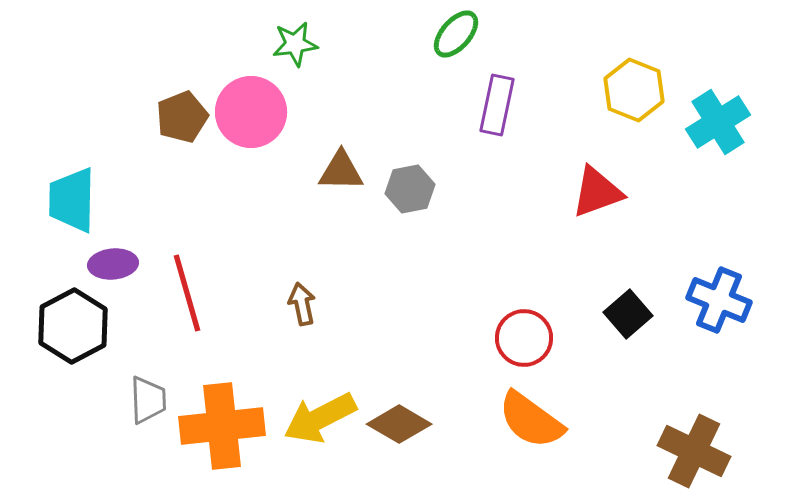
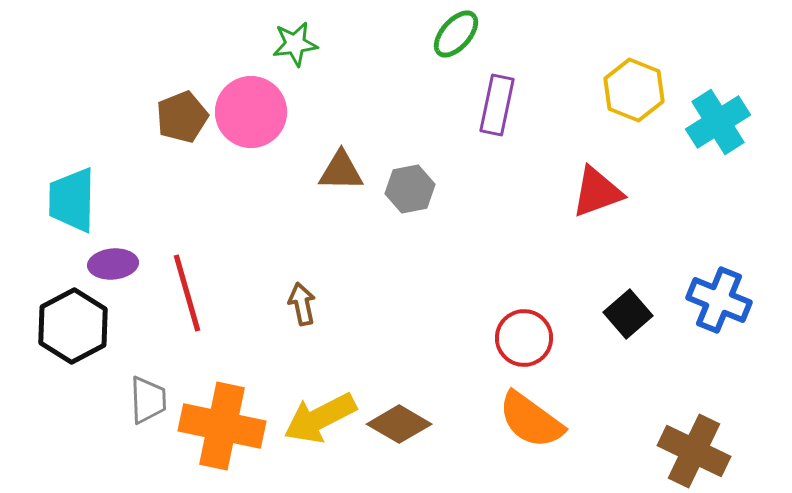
orange cross: rotated 18 degrees clockwise
